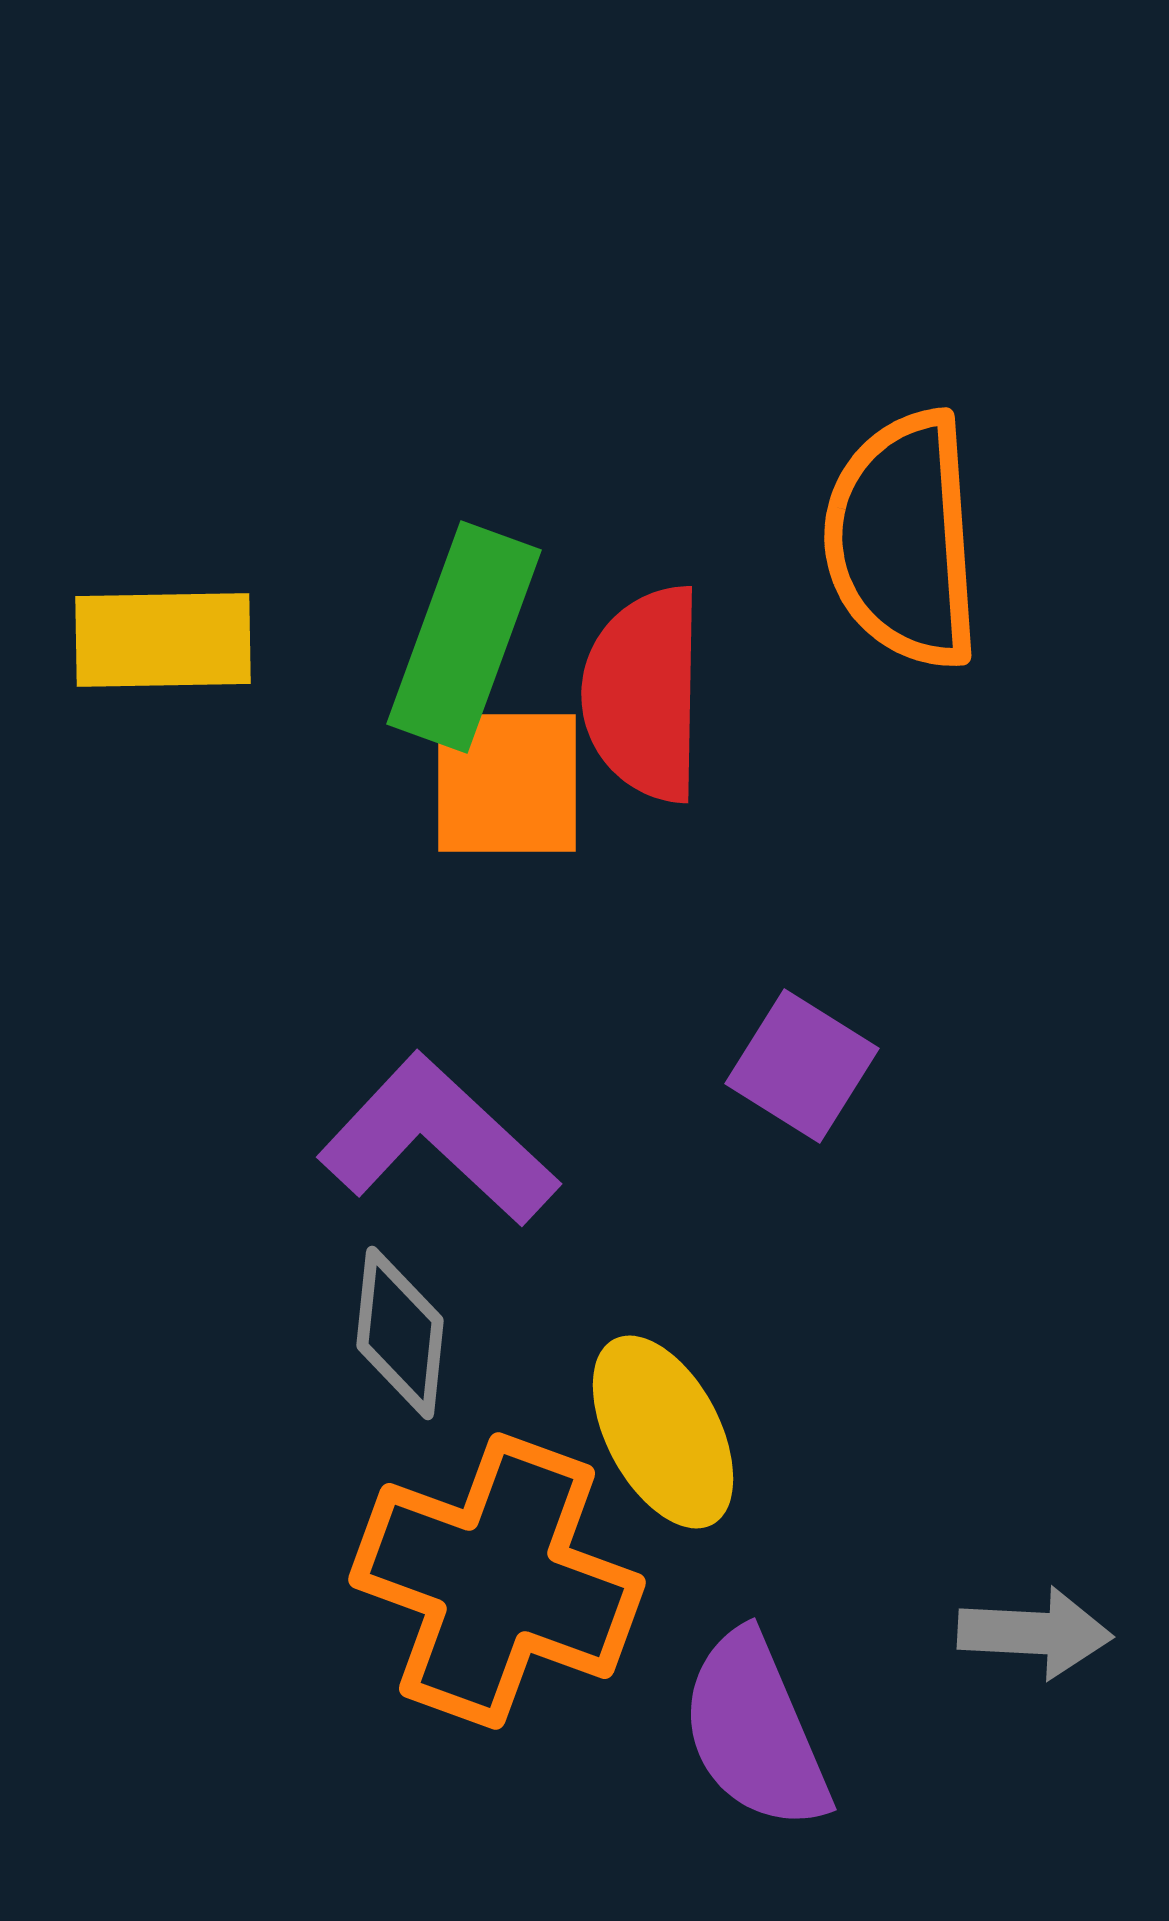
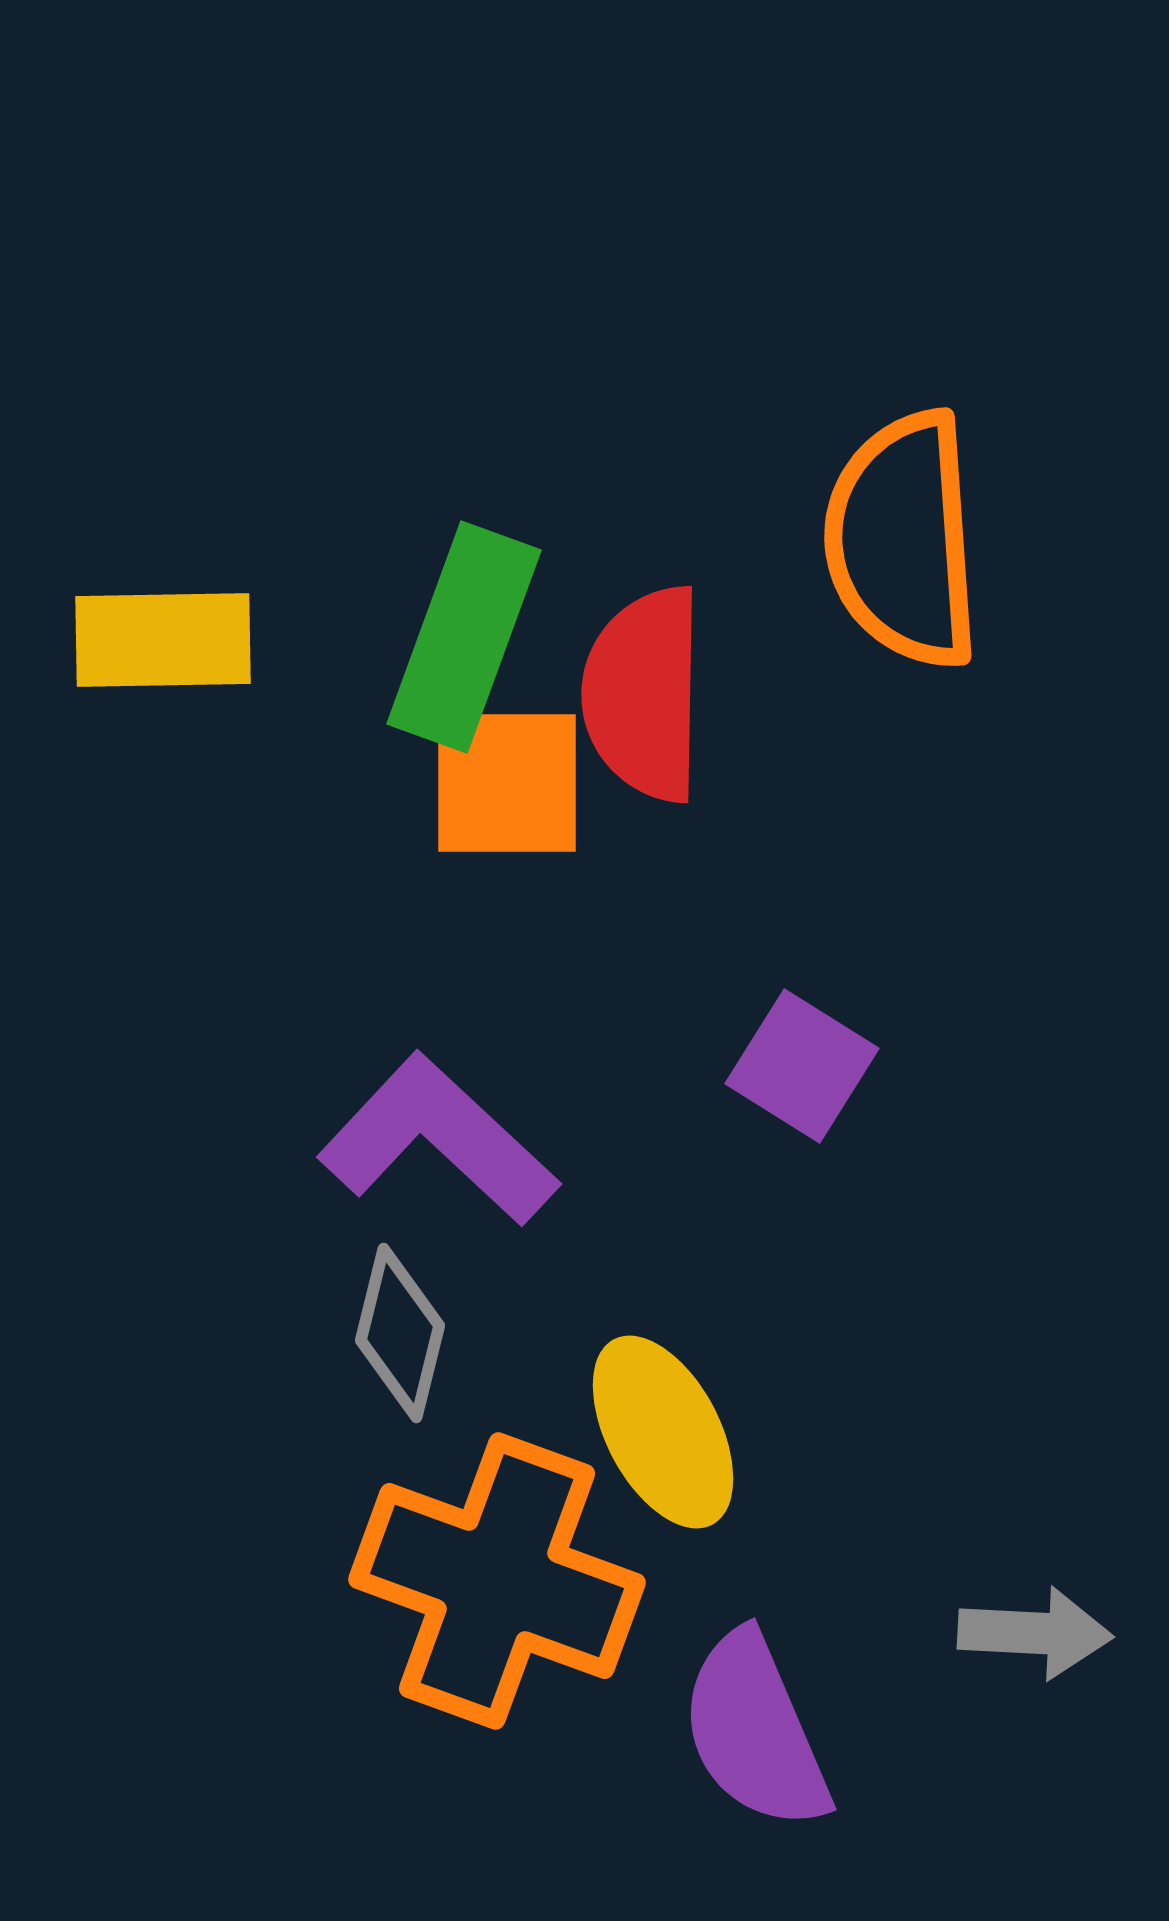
gray diamond: rotated 8 degrees clockwise
